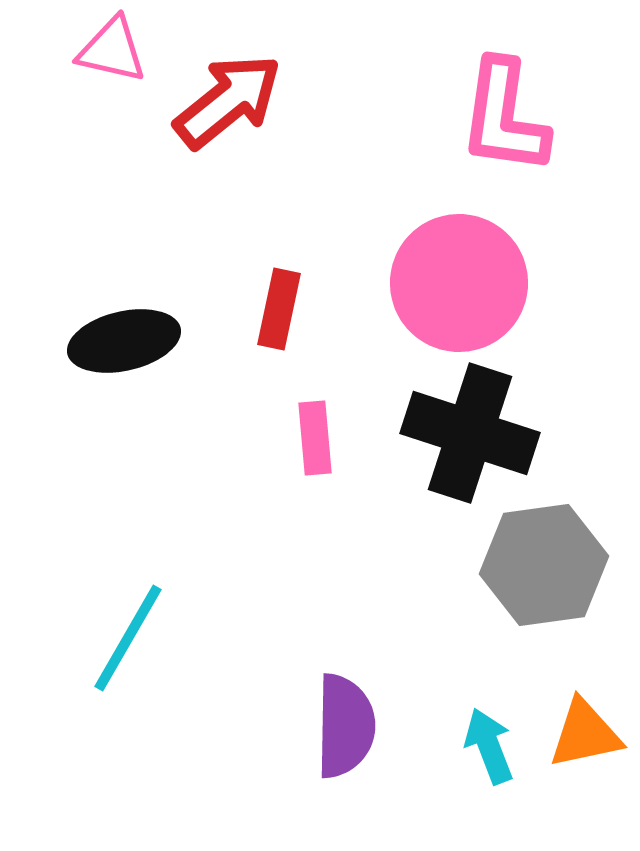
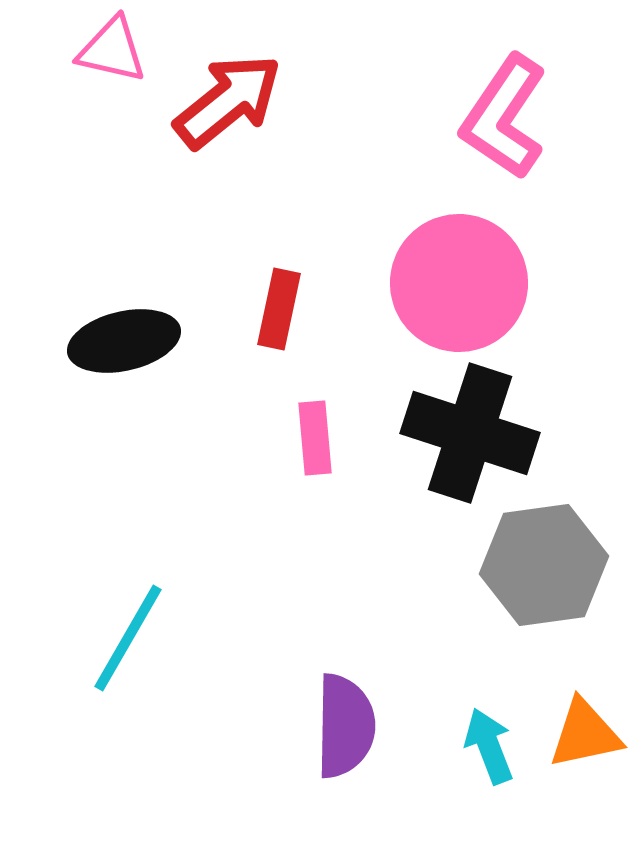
pink L-shape: rotated 26 degrees clockwise
